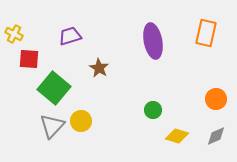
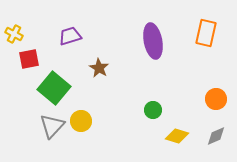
red square: rotated 15 degrees counterclockwise
